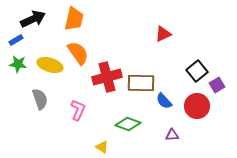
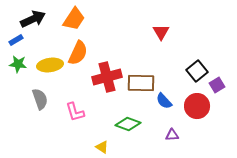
orange trapezoid: rotated 20 degrees clockwise
red triangle: moved 2 px left, 2 px up; rotated 36 degrees counterclockwise
orange semicircle: rotated 60 degrees clockwise
yellow ellipse: rotated 25 degrees counterclockwise
pink L-shape: moved 3 px left, 2 px down; rotated 140 degrees clockwise
